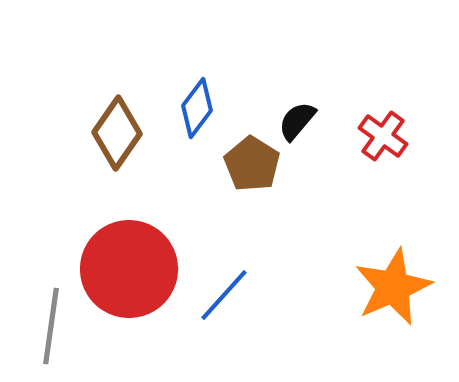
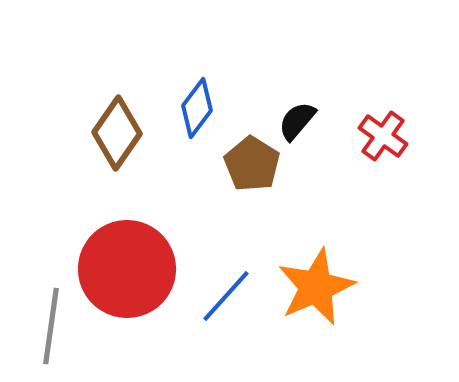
red circle: moved 2 px left
orange star: moved 77 px left
blue line: moved 2 px right, 1 px down
